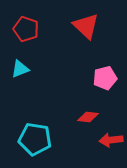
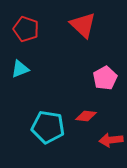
red triangle: moved 3 px left, 1 px up
pink pentagon: rotated 15 degrees counterclockwise
red diamond: moved 2 px left, 1 px up
cyan pentagon: moved 13 px right, 12 px up
